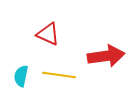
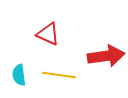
cyan semicircle: moved 2 px left, 1 px up; rotated 20 degrees counterclockwise
